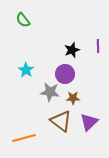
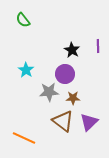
black star: rotated 21 degrees counterclockwise
gray star: moved 1 px left; rotated 12 degrees counterclockwise
brown triangle: moved 2 px right
orange line: rotated 40 degrees clockwise
